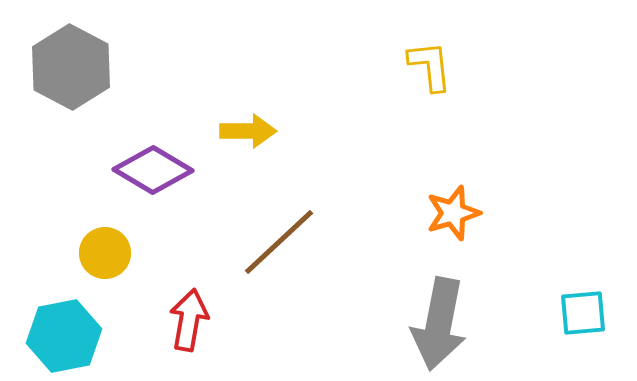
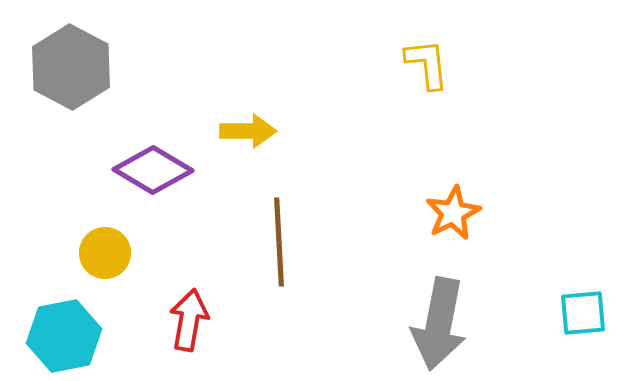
yellow L-shape: moved 3 px left, 2 px up
orange star: rotated 10 degrees counterclockwise
brown line: rotated 50 degrees counterclockwise
